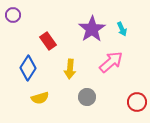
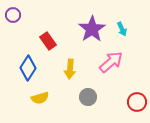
gray circle: moved 1 px right
